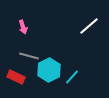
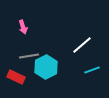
white line: moved 7 px left, 19 px down
gray line: rotated 24 degrees counterclockwise
cyan hexagon: moved 3 px left, 3 px up
cyan line: moved 20 px right, 7 px up; rotated 28 degrees clockwise
